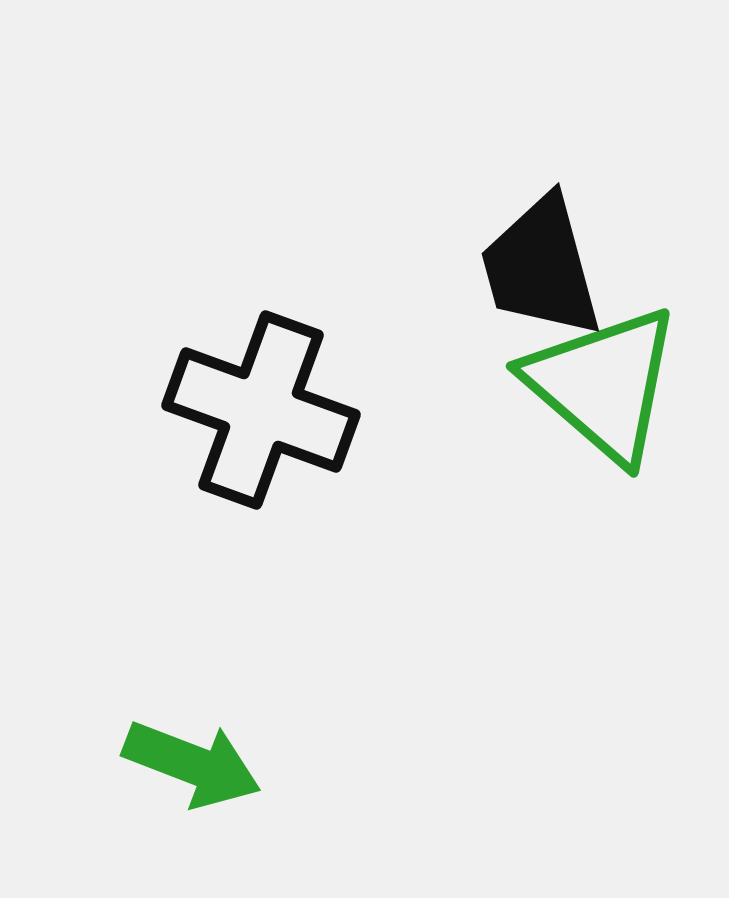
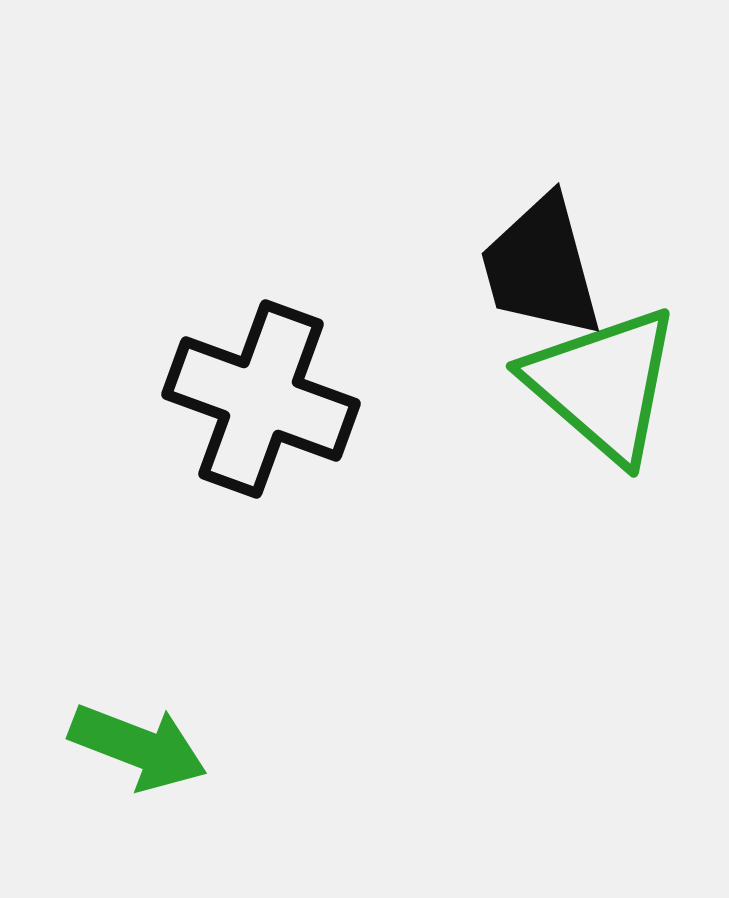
black cross: moved 11 px up
green arrow: moved 54 px left, 17 px up
